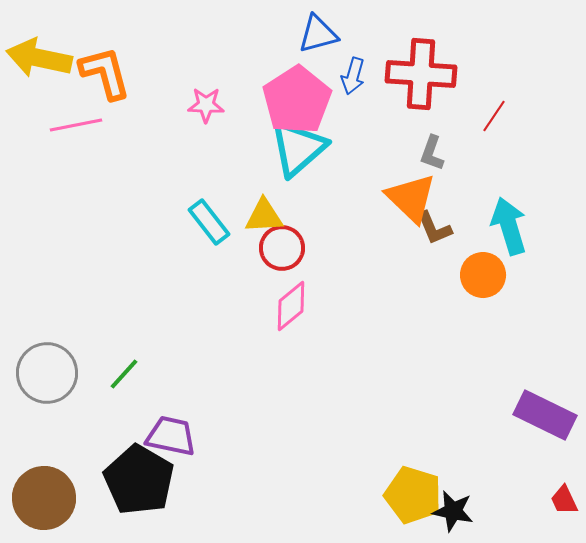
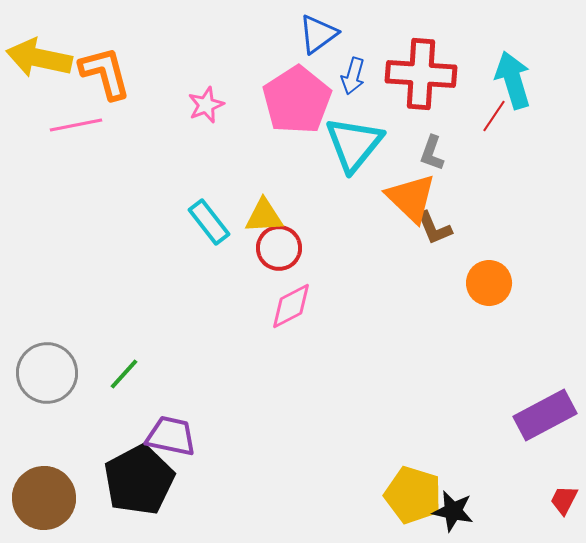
blue triangle: rotated 21 degrees counterclockwise
pink star: rotated 24 degrees counterclockwise
cyan triangle: moved 56 px right, 4 px up; rotated 10 degrees counterclockwise
cyan arrow: moved 4 px right, 146 px up
red circle: moved 3 px left
orange circle: moved 6 px right, 8 px down
pink diamond: rotated 12 degrees clockwise
purple rectangle: rotated 54 degrees counterclockwise
black pentagon: rotated 14 degrees clockwise
red trapezoid: rotated 52 degrees clockwise
